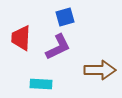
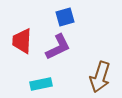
red trapezoid: moved 1 px right, 3 px down
brown arrow: moved 7 px down; rotated 108 degrees clockwise
cyan rectangle: rotated 15 degrees counterclockwise
